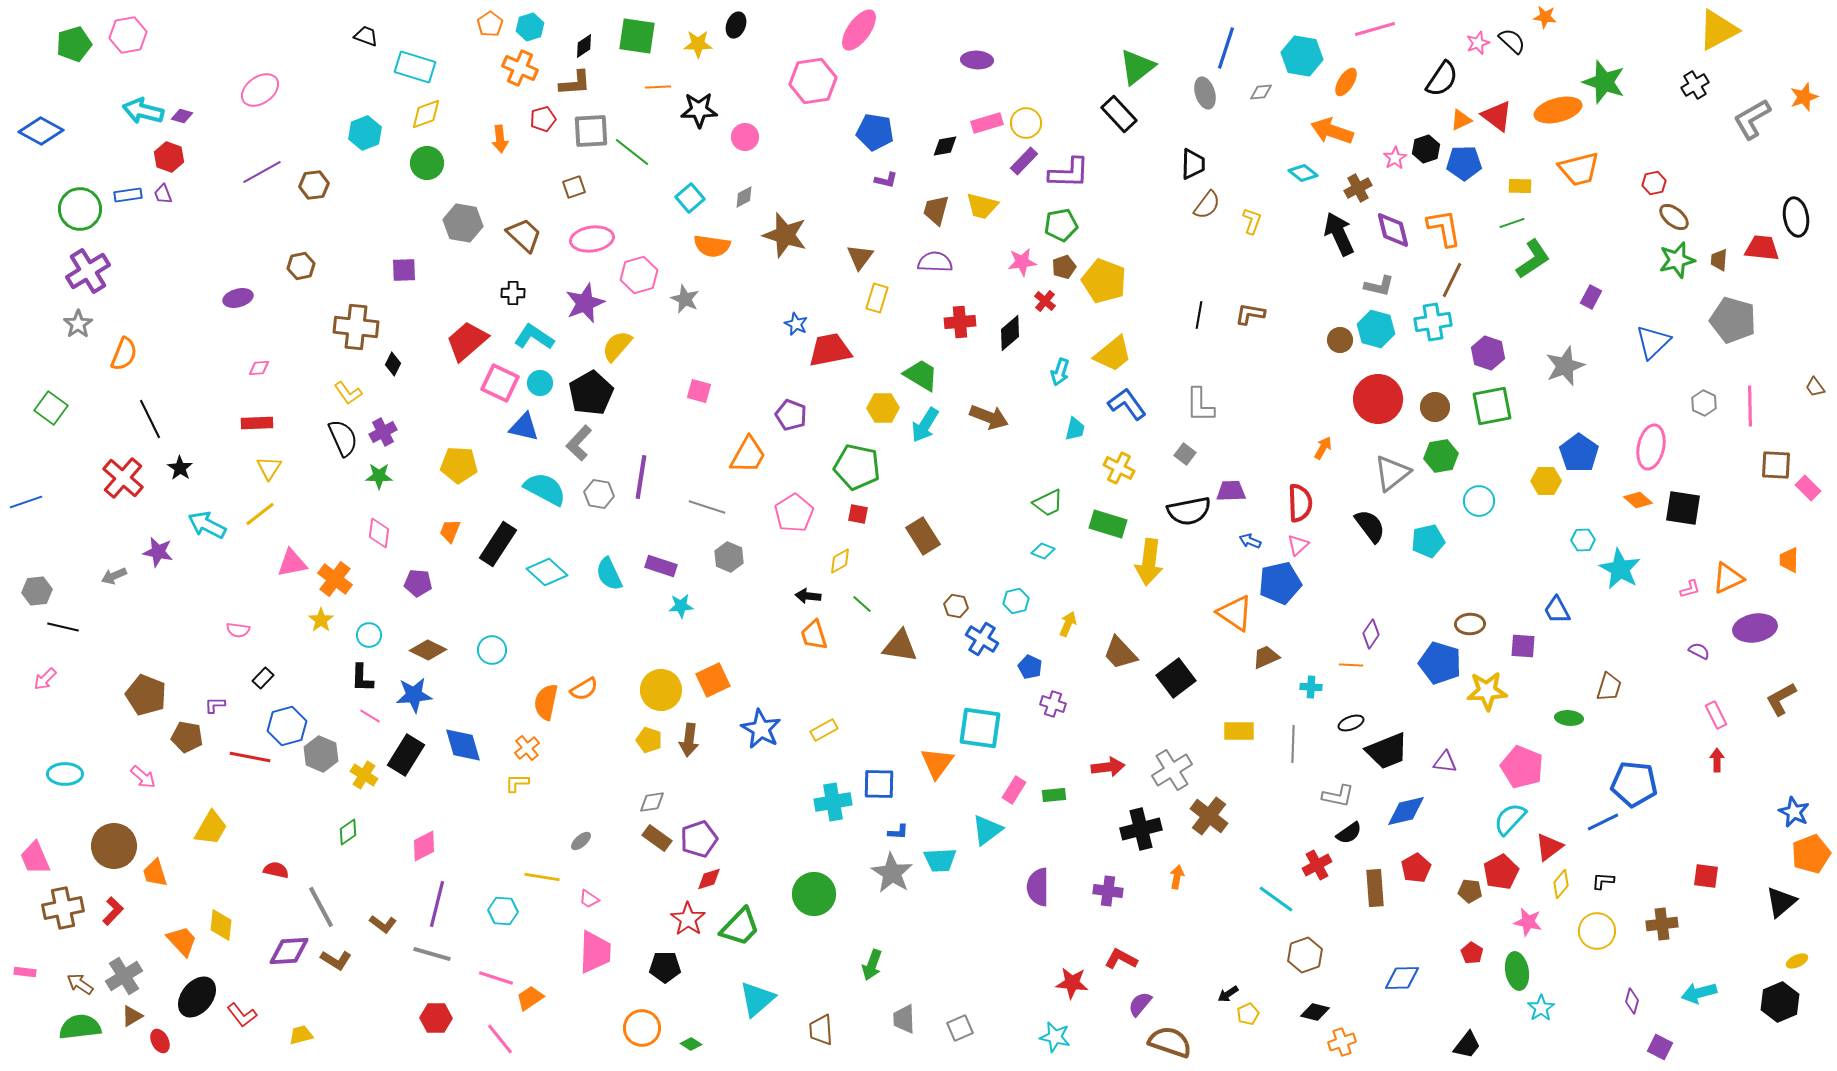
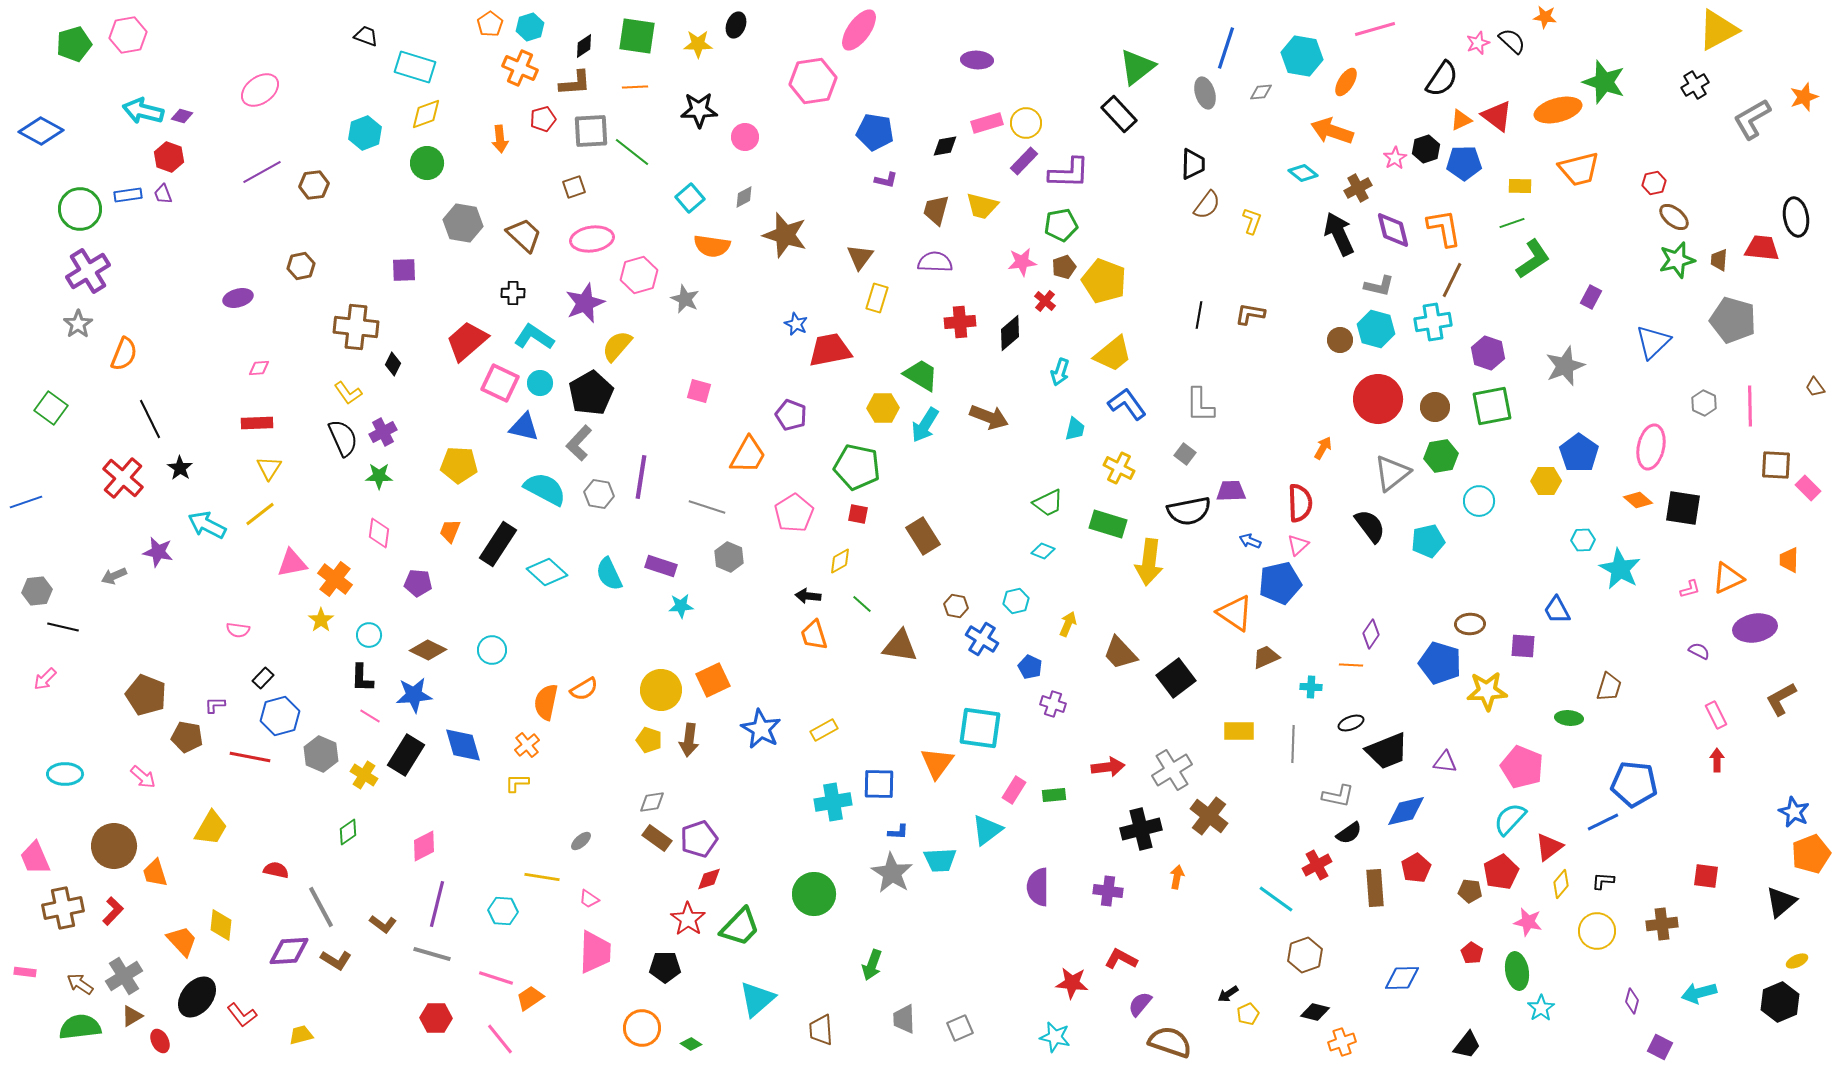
orange line at (658, 87): moved 23 px left
blue hexagon at (287, 726): moved 7 px left, 10 px up
orange cross at (527, 748): moved 3 px up
